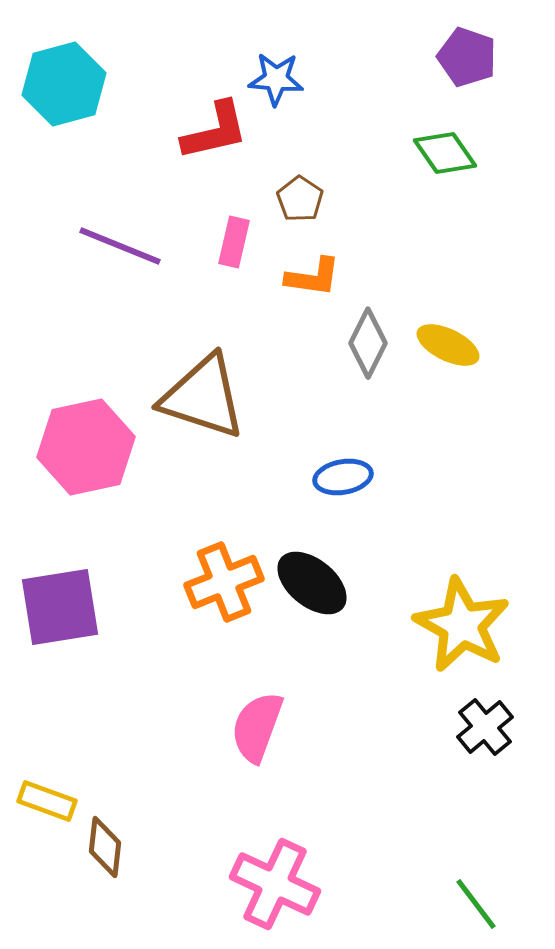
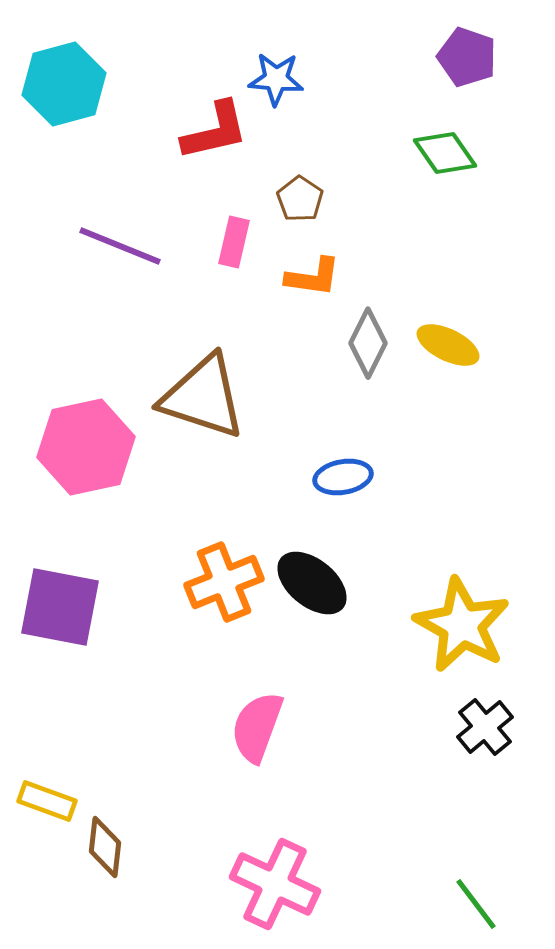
purple square: rotated 20 degrees clockwise
